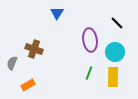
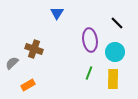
gray semicircle: rotated 24 degrees clockwise
yellow rectangle: moved 2 px down
